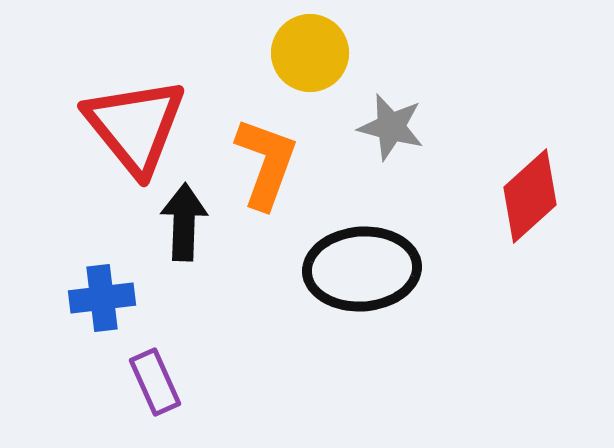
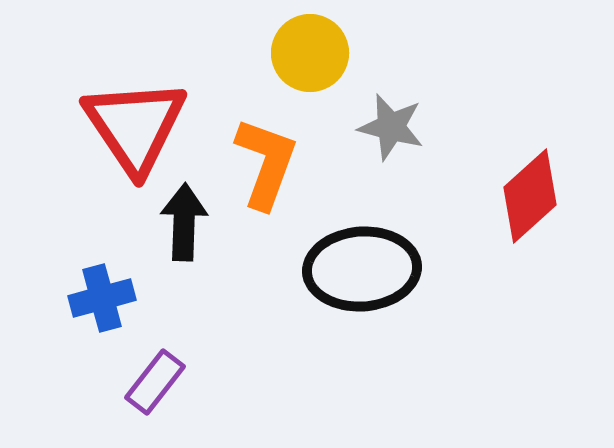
red triangle: rotated 5 degrees clockwise
blue cross: rotated 8 degrees counterclockwise
purple rectangle: rotated 62 degrees clockwise
